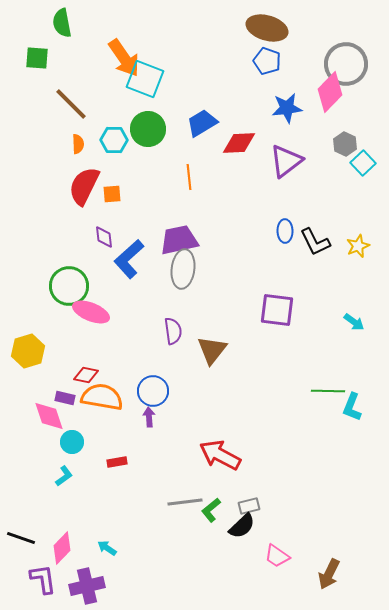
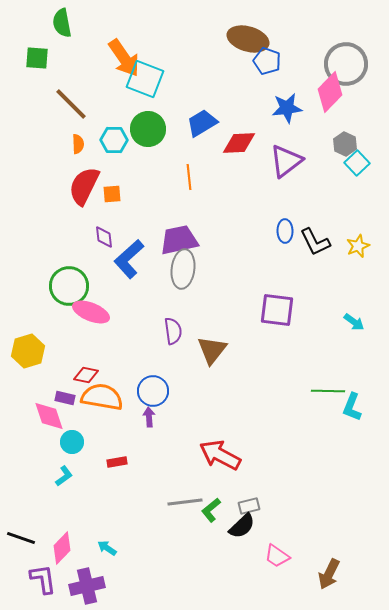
brown ellipse at (267, 28): moved 19 px left, 11 px down
cyan square at (363, 163): moved 6 px left
